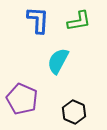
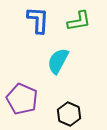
black hexagon: moved 5 px left, 2 px down
